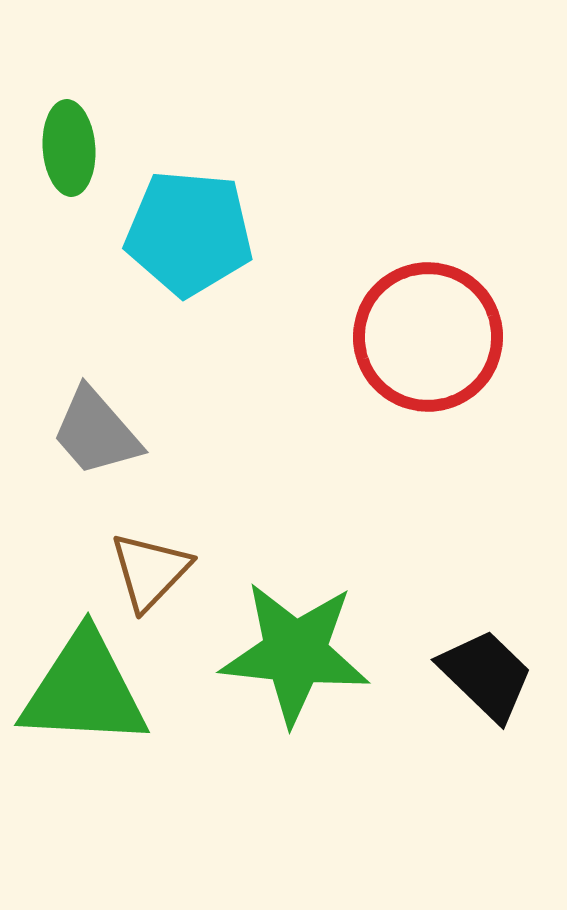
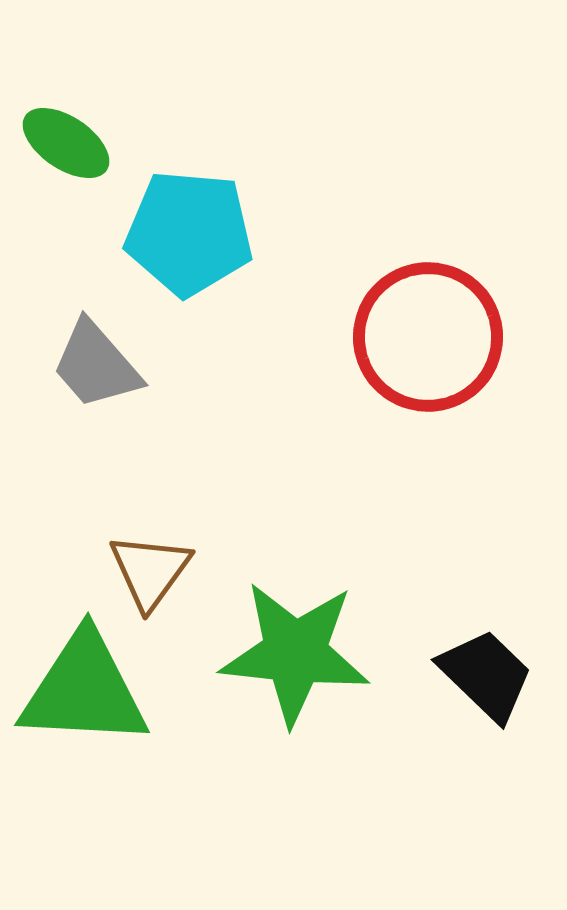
green ellipse: moved 3 px left, 5 px up; rotated 52 degrees counterclockwise
gray trapezoid: moved 67 px up
brown triangle: rotated 8 degrees counterclockwise
